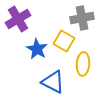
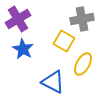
gray cross: moved 1 px down
blue star: moved 14 px left
yellow ellipse: rotated 25 degrees clockwise
